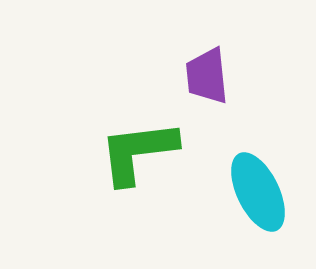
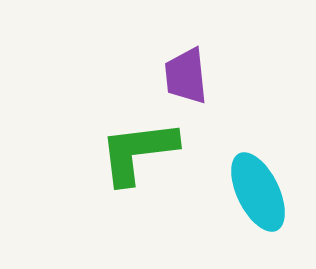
purple trapezoid: moved 21 px left
